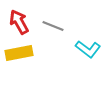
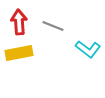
red arrow: rotated 25 degrees clockwise
